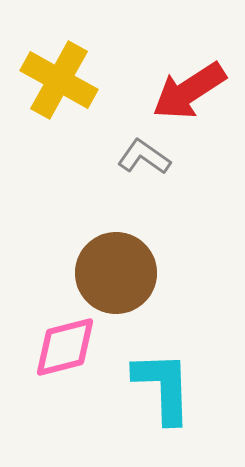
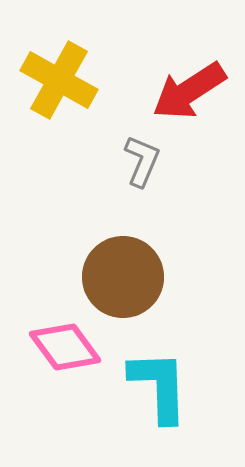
gray L-shape: moved 2 px left, 4 px down; rotated 78 degrees clockwise
brown circle: moved 7 px right, 4 px down
pink diamond: rotated 68 degrees clockwise
cyan L-shape: moved 4 px left, 1 px up
